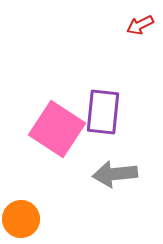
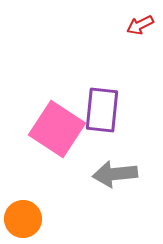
purple rectangle: moved 1 px left, 2 px up
orange circle: moved 2 px right
